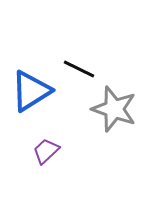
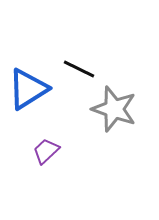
blue triangle: moved 3 px left, 2 px up
